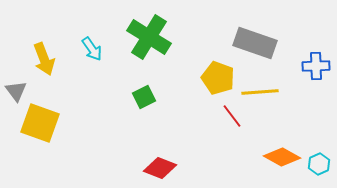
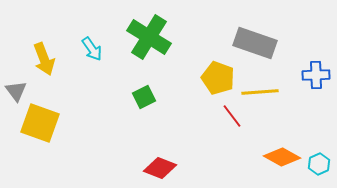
blue cross: moved 9 px down
